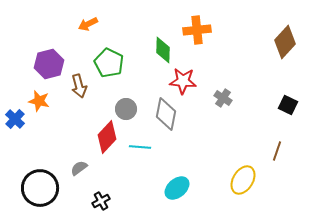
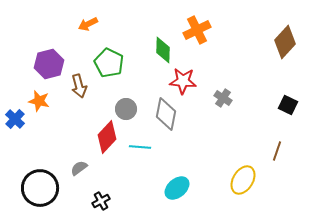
orange cross: rotated 20 degrees counterclockwise
